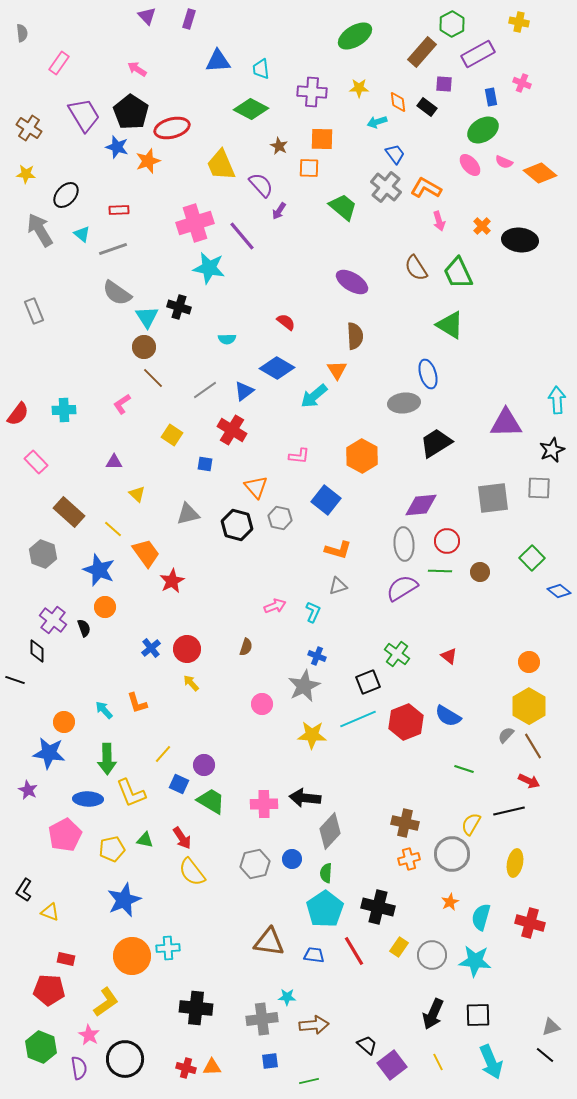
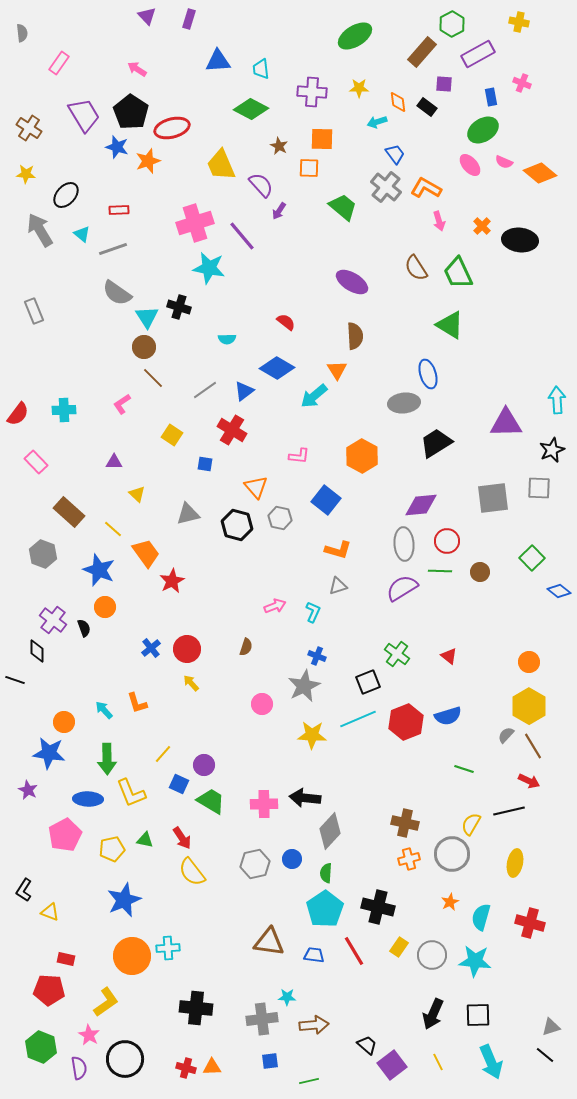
blue semicircle at (448, 716): rotated 48 degrees counterclockwise
